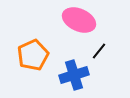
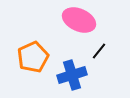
orange pentagon: moved 2 px down
blue cross: moved 2 px left
